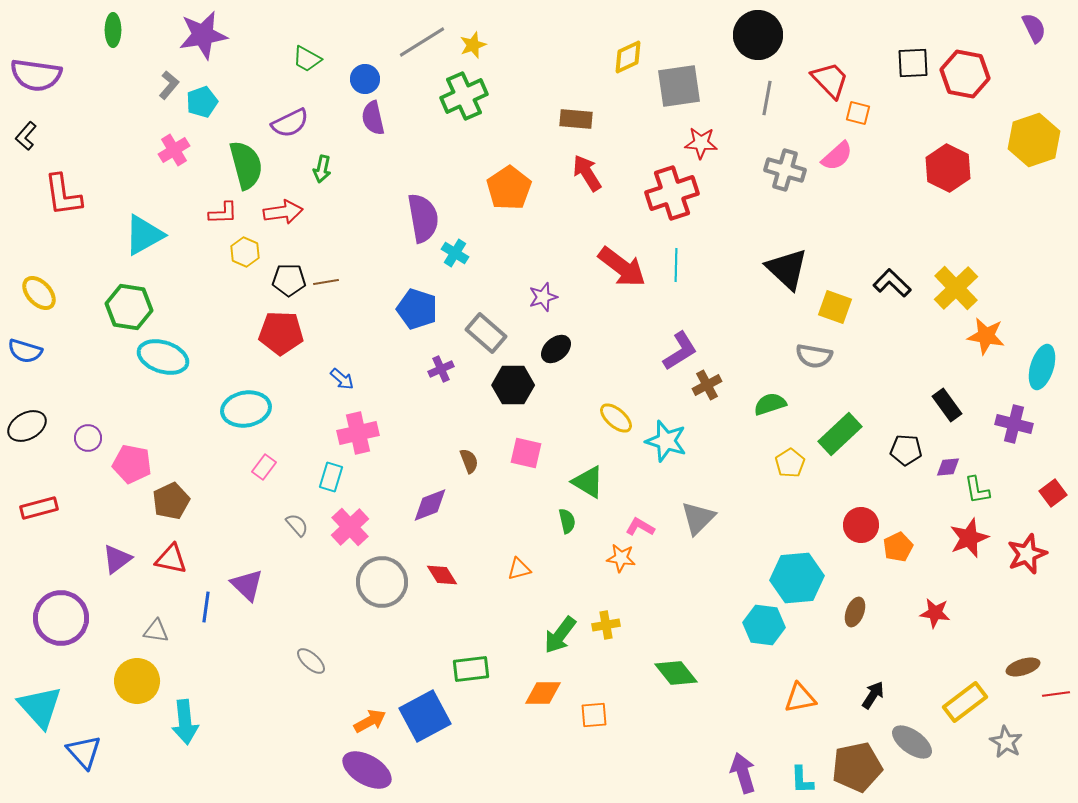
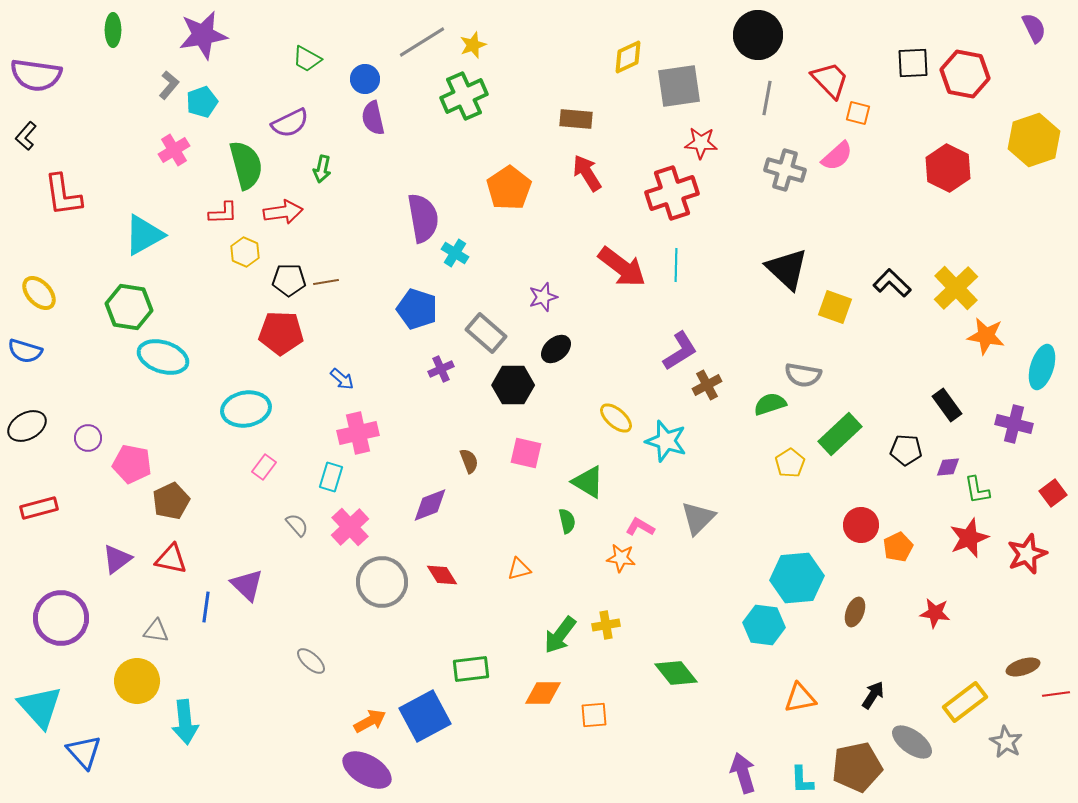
gray semicircle at (814, 356): moved 11 px left, 19 px down
